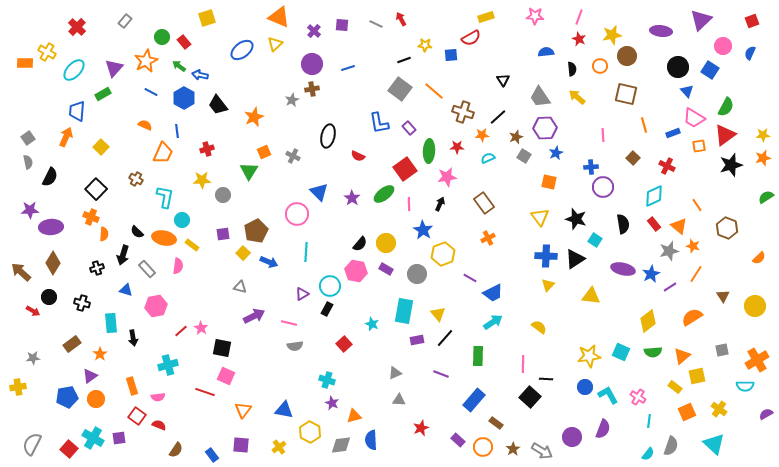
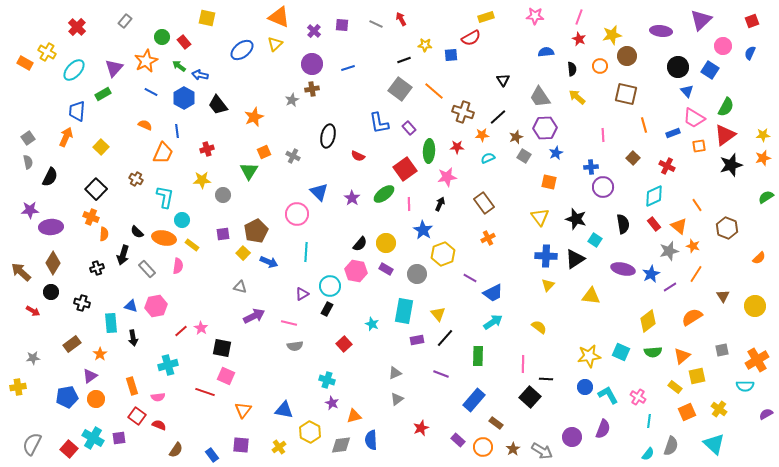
yellow square at (207, 18): rotated 30 degrees clockwise
orange rectangle at (25, 63): rotated 28 degrees clockwise
blue triangle at (126, 290): moved 5 px right, 16 px down
black circle at (49, 297): moved 2 px right, 5 px up
gray triangle at (399, 400): moved 2 px left, 1 px up; rotated 40 degrees counterclockwise
